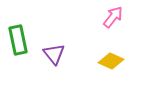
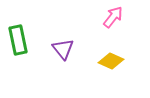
purple triangle: moved 9 px right, 5 px up
